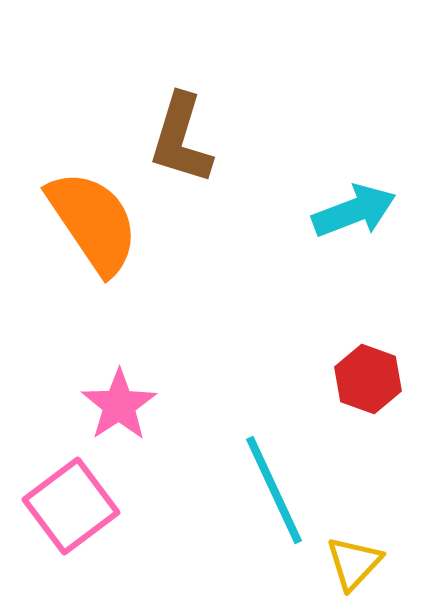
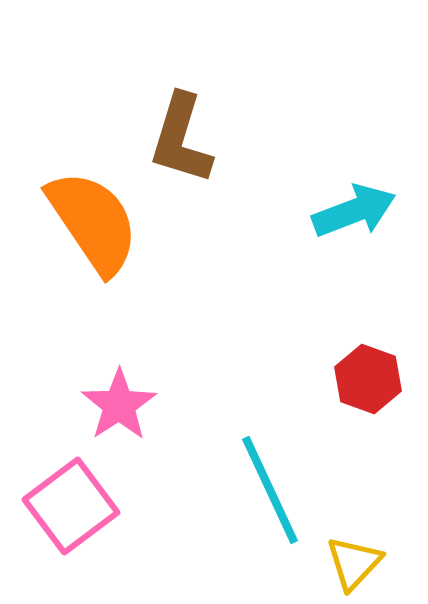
cyan line: moved 4 px left
